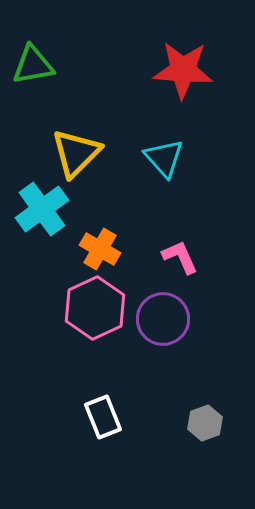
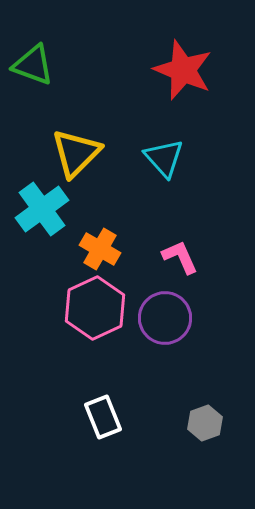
green triangle: rotated 30 degrees clockwise
red star: rotated 18 degrees clockwise
purple circle: moved 2 px right, 1 px up
